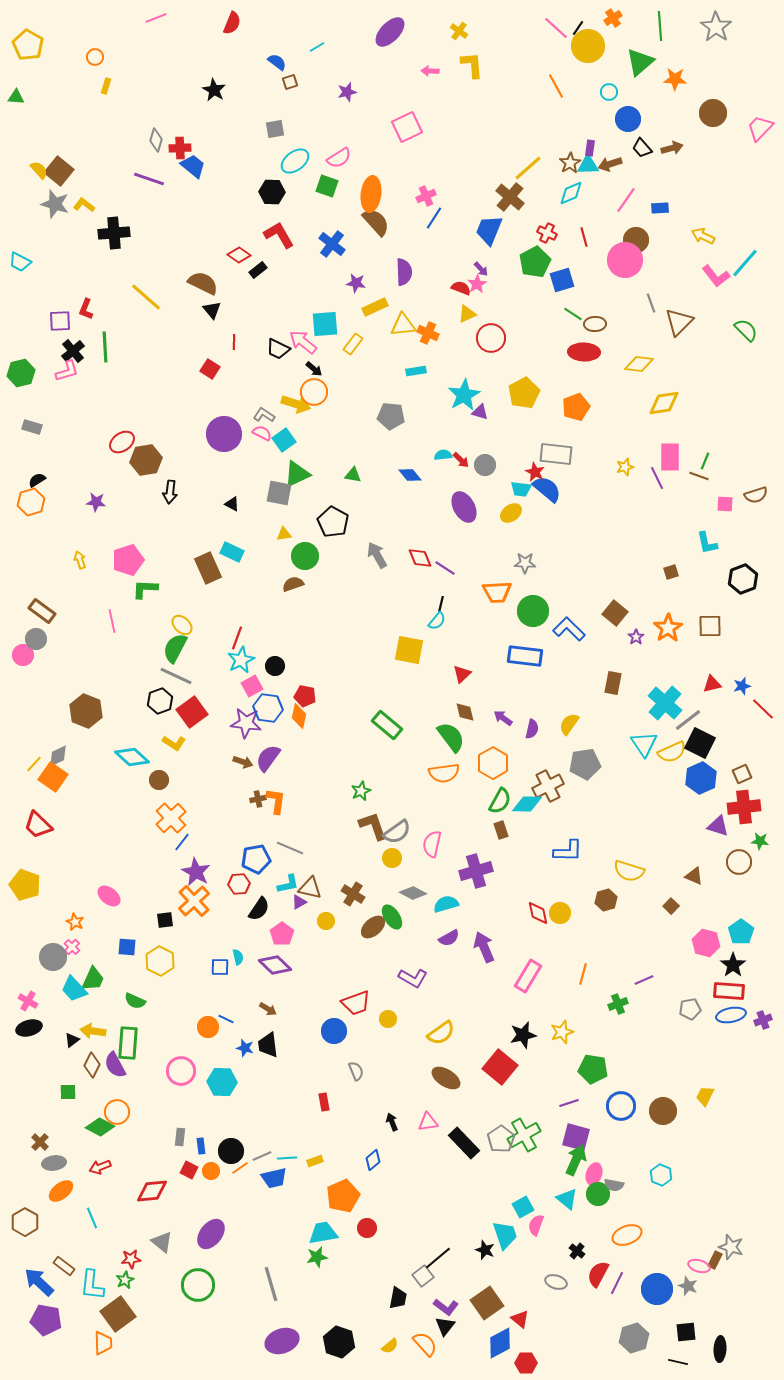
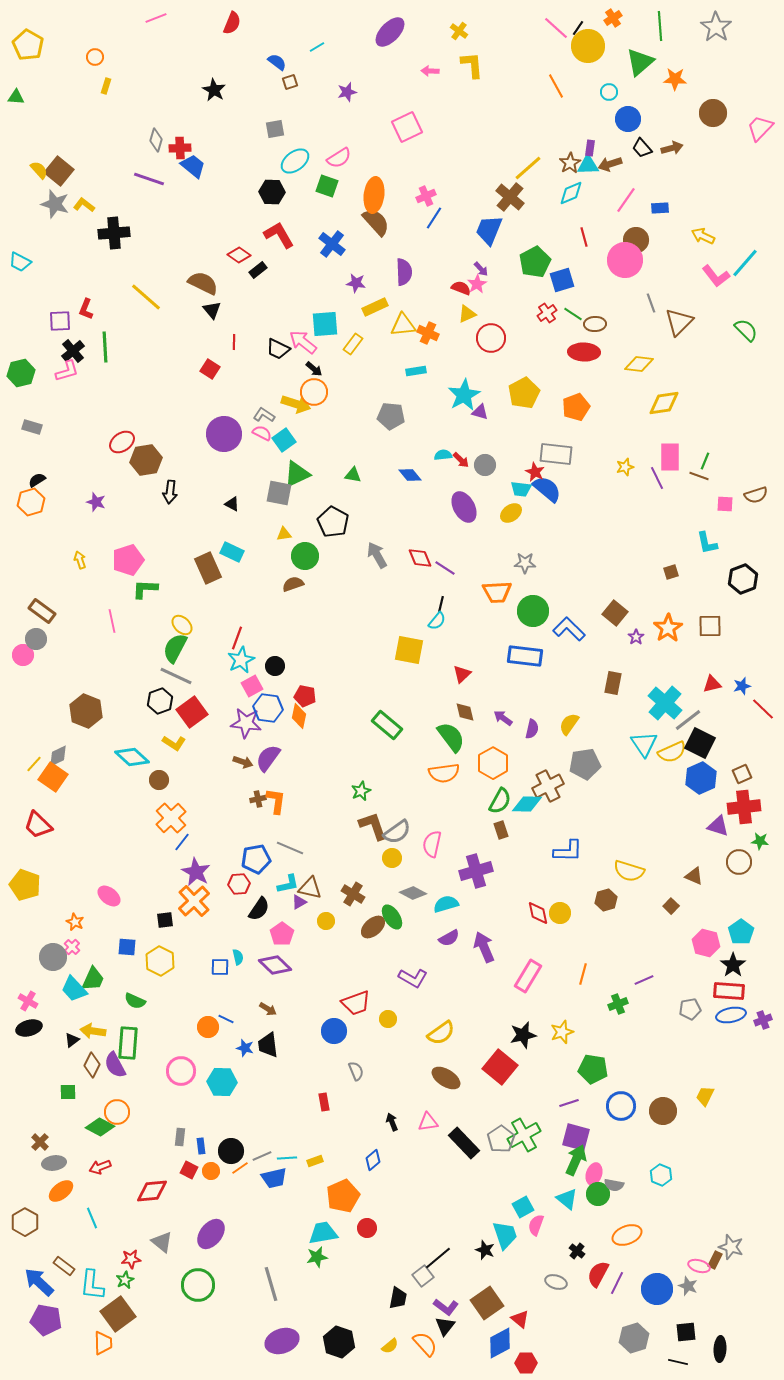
orange ellipse at (371, 194): moved 3 px right, 1 px down
red cross at (547, 233): moved 80 px down; rotated 30 degrees clockwise
purple star at (96, 502): rotated 12 degrees clockwise
